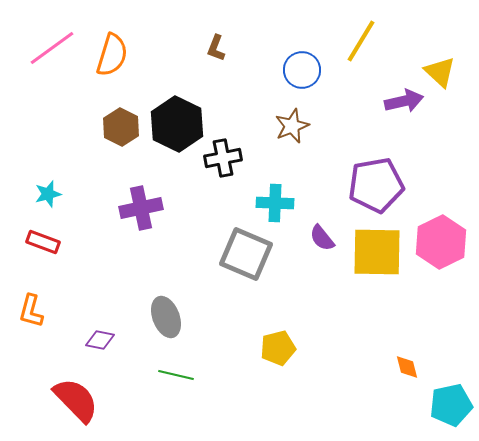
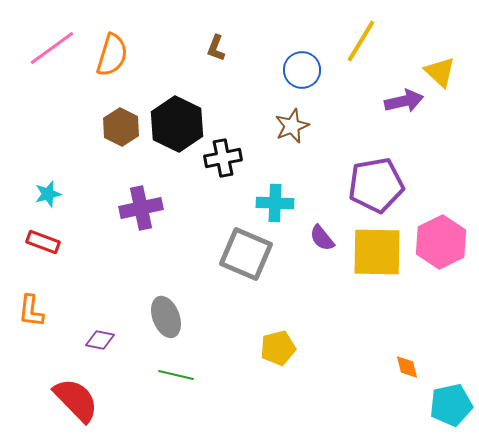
orange L-shape: rotated 8 degrees counterclockwise
